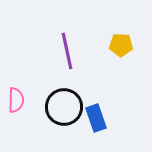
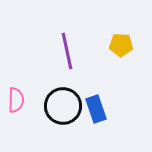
black circle: moved 1 px left, 1 px up
blue rectangle: moved 9 px up
